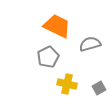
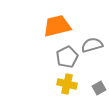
orange trapezoid: rotated 40 degrees counterclockwise
gray semicircle: moved 2 px right, 1 px down
gray pentagon: moved 19 px right
